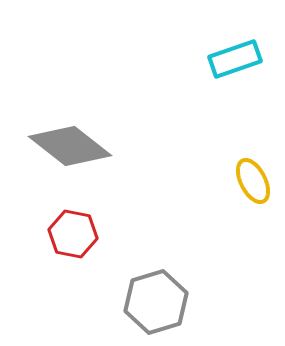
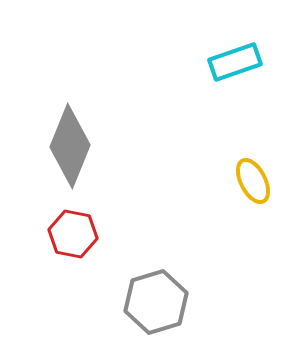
cyan rectangle: moved 3 px down
gray diamond: rotated 74 degrees clockwise
